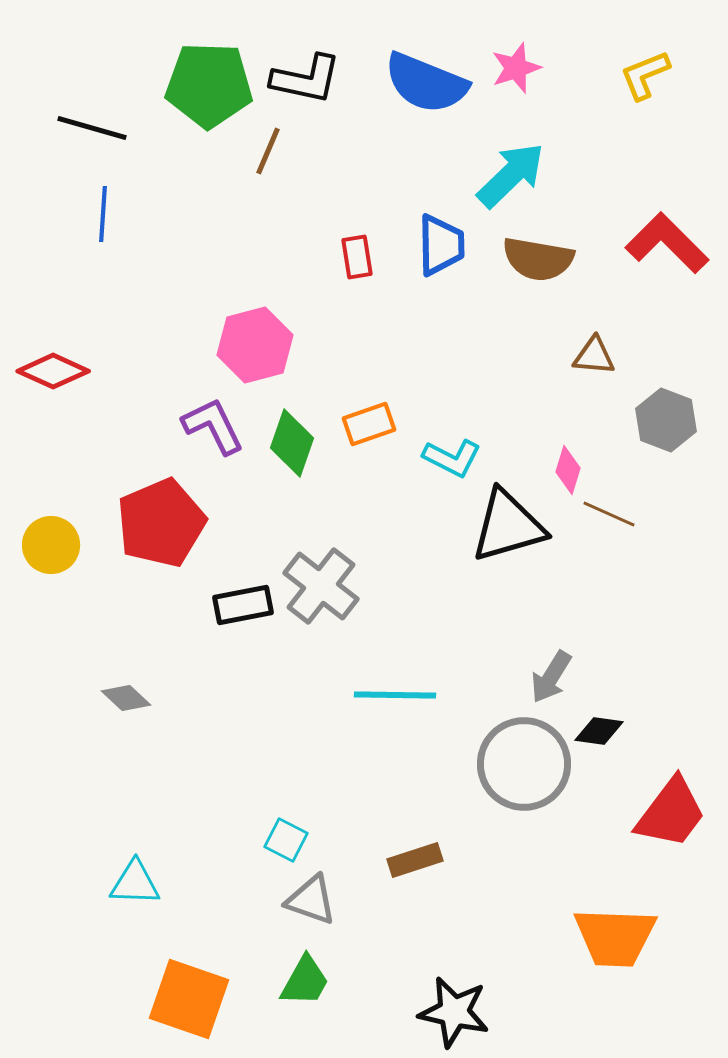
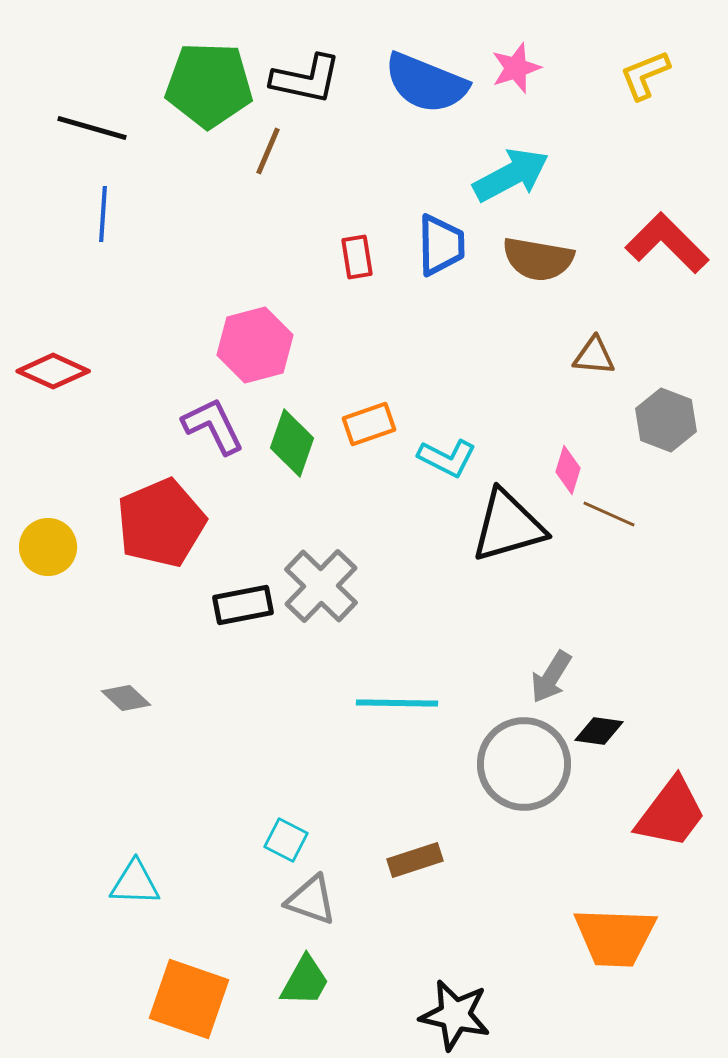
cyan arrow at (511, 175): rotated 16 degrees clockwise
cyan L-shape at (452, 458): moved 5 px left
yellow circle at (51, 545): moved 3 px left, 2 px down
gray cross at (321, 586): rotated 6 degrees clockwise
cyan line at (395, 695): moved 2 px right, 8 px down
black star at (454, 1012): moved 1 px right, 3 px down
